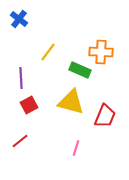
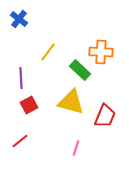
green rectangle: rotated 20 degrees clockwise
